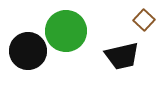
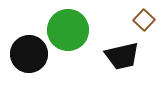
green circle: moved 2 px right, 1 px up
black circle: moved 1 px right, 3 px down
